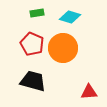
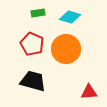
green rectangle: moved 1 px right
orange circle: moved 3 px right, 1 px down
